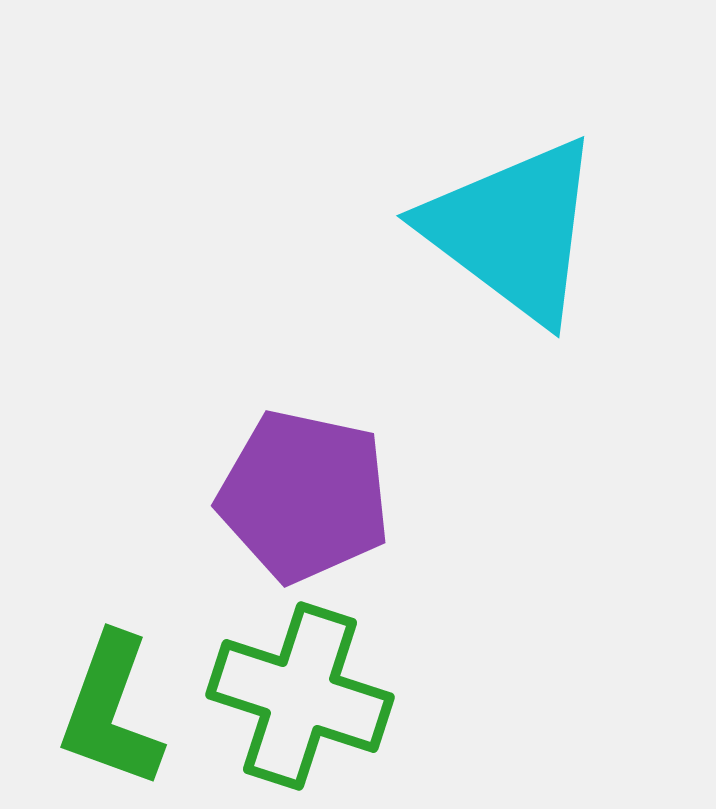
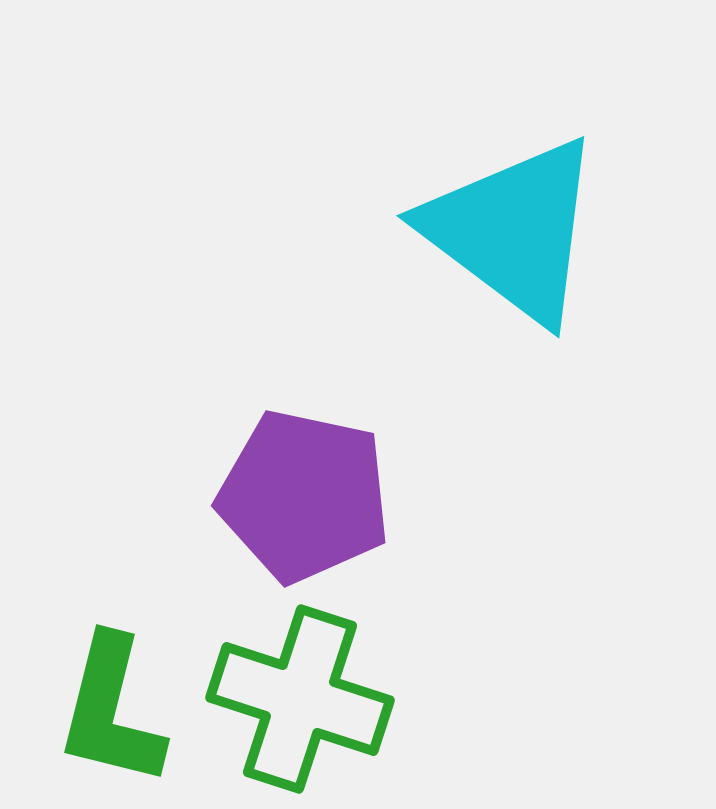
green cross: moved 3 px down
green L-shape: rotated 6 degrees counterclockwise
